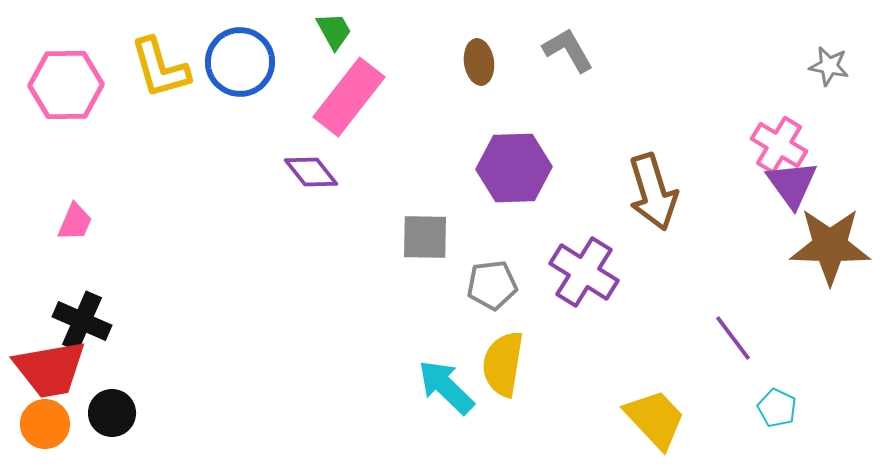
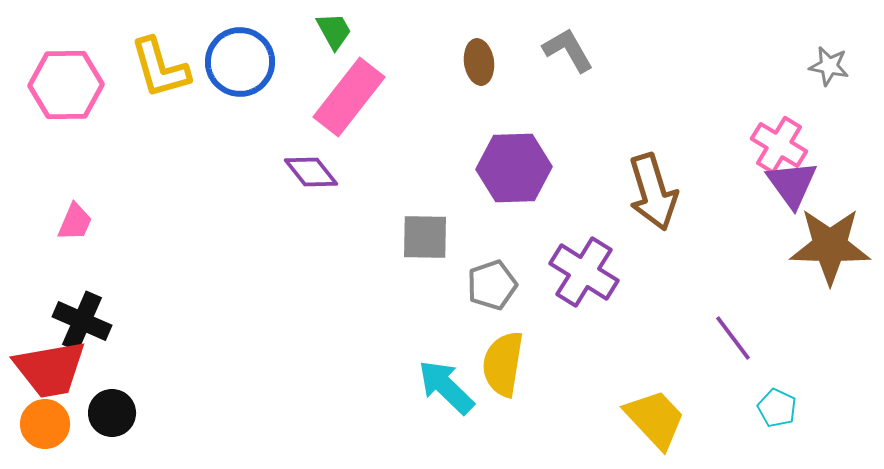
gray pentagon: rotated 12 degrees counterclockwise
